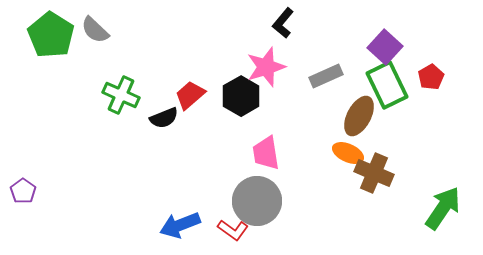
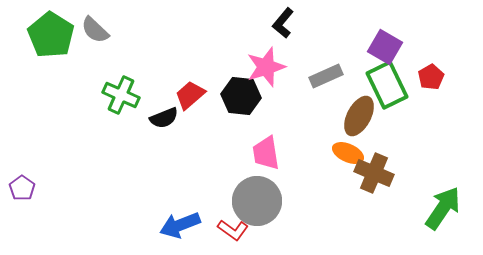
purple square: rotated 12 degrees counterclockwise
black hexagon: rotated 24 degrees counterclockwise
purple pentagon: moved 1 px left, 3 px up
